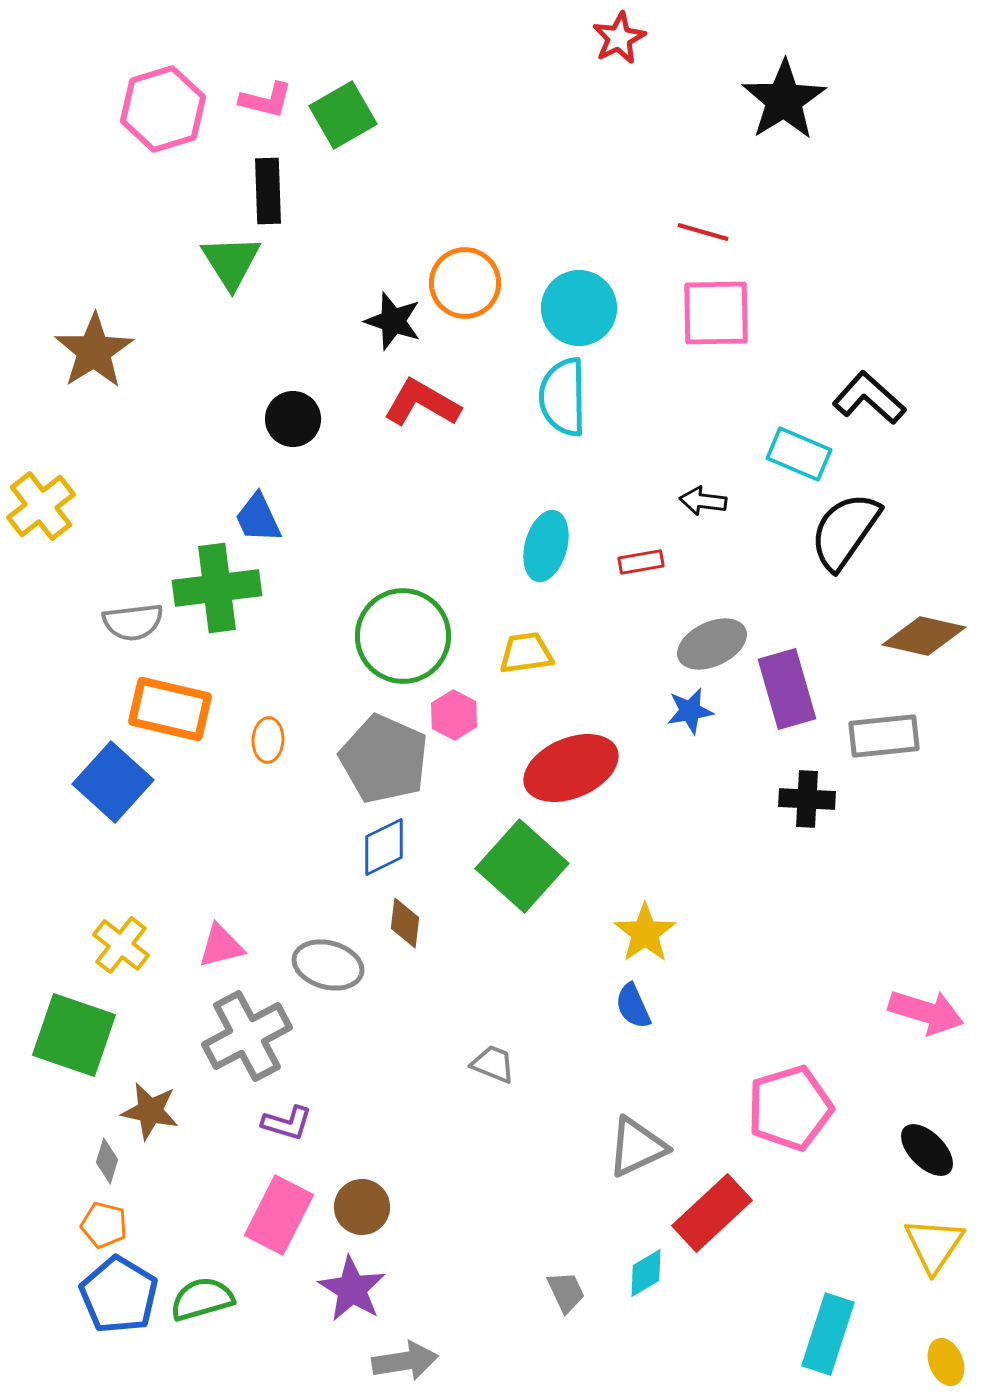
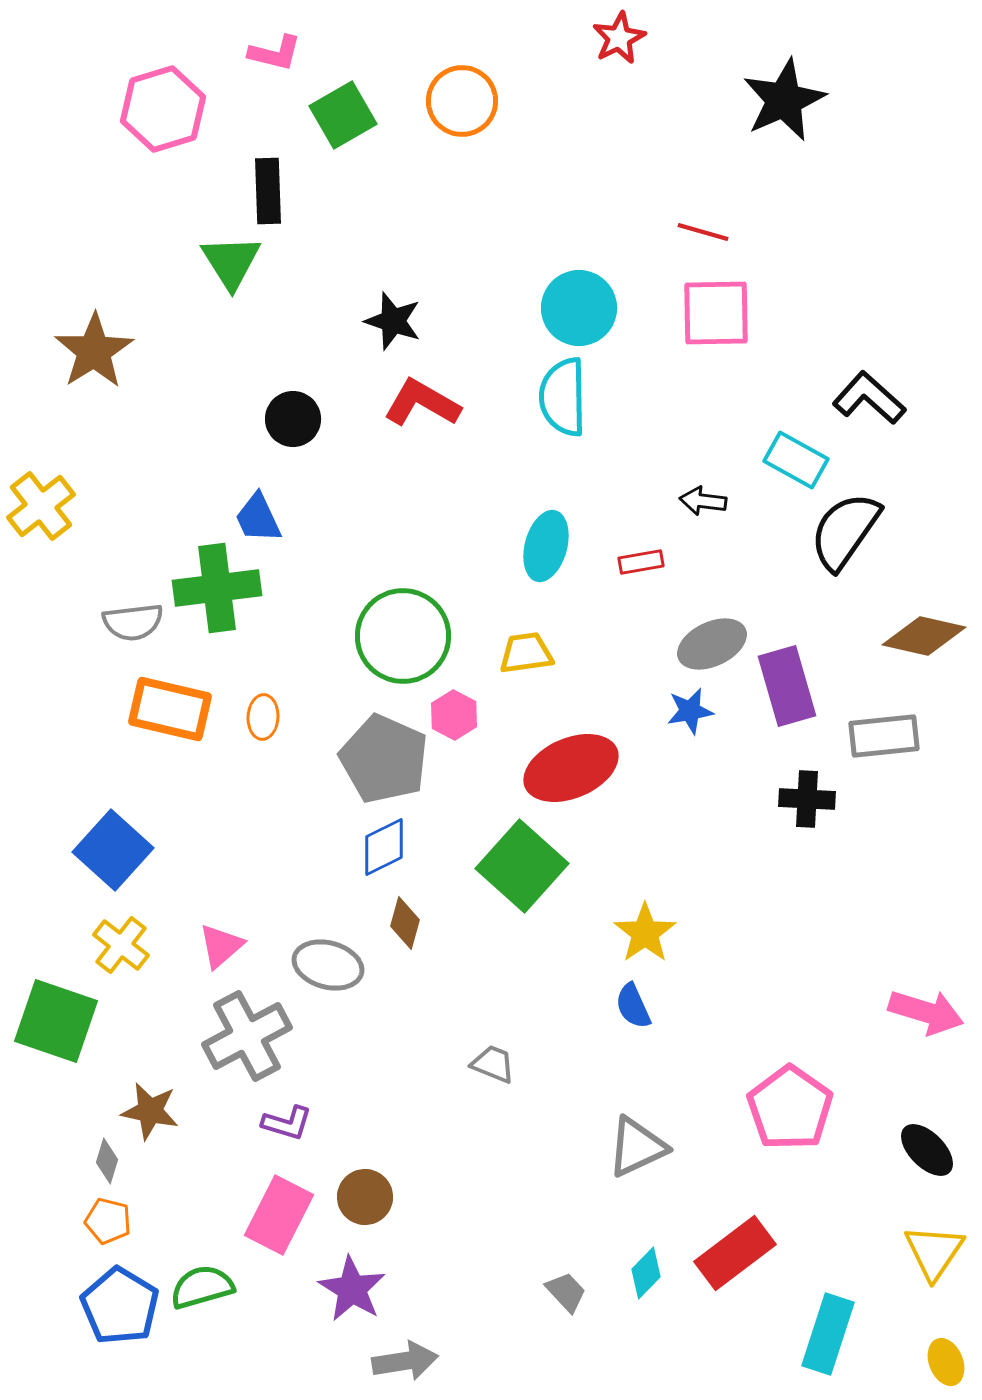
pink L-shape at (266, 100): moved 9 px right, 47 px up
black star at (784, 100): rotated 8 degrees clockwise
orange circle at (465, 283): moved 3 px left, 182 px up
cyan rectangle at (799, 454): moved 3 px left, 6 px down; rotated 6 degrees clockwise
purple rectangle at (787, 689): moved 3 px up
orange ellipse at (268, 740): moved 5 px left, 23 px up
blue square at (113, 782): moved 68 px down
brown diamond at (405, 923): rotated 9 degrees clockwise
pink triangle at (221, 946): rotated 27 degrees counterclockwise
green square at (74, 1035): moved 18 px left, 14 px up
pink pentagon at (790, 1108): rotated 20 degrees counterclockwise
brown circle at (362, 1207): moved 3 px right, 10 px up
red rectangle at (712, 1213): moved 23 px right, 40 px down; rotated 6 degrees clockwise
orange pentagon at (104, 1225): moved 4 px right, 4 px up
yellow triangle at (934, 1245): moved 7 px down
cyan diamond at (646, 1273): rotated 15 degrees counterclockwise
gray trapezoid at (566, 1292): rotated 18 degrees counterclockwise
blue pentagon at (119, 1295): moved 1 px right, 11 px down
green semicircle at (202, 1299): moved 12 px up
